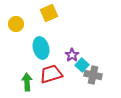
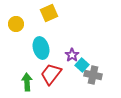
red trapezoid: rotated 35 degrees counterclockwise
